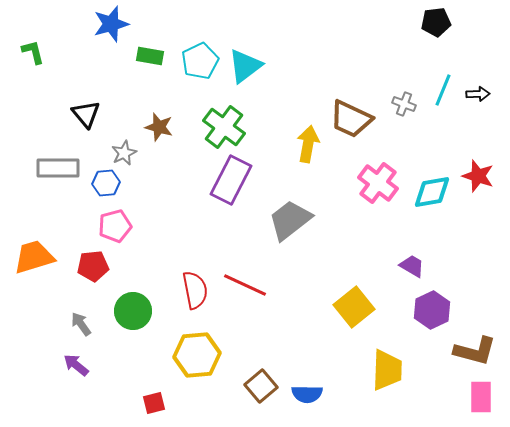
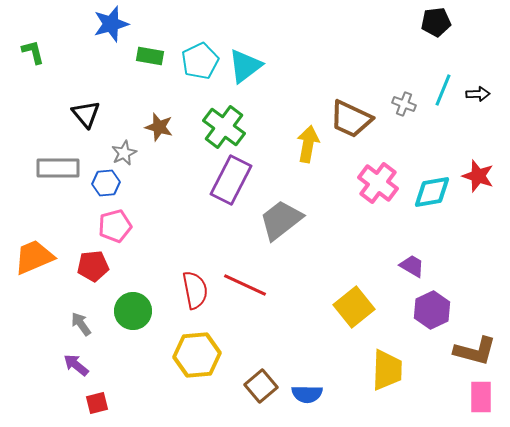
gray trapezoid: moved 9 px left
orange trapezoid: rotated 6 degrees counterclockwise
red square: moved 57 px left
